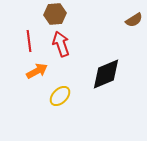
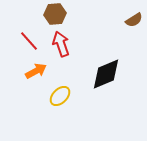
red line: rotated 35 degrees counterclockwise
orange arrow: moved 1 px left
